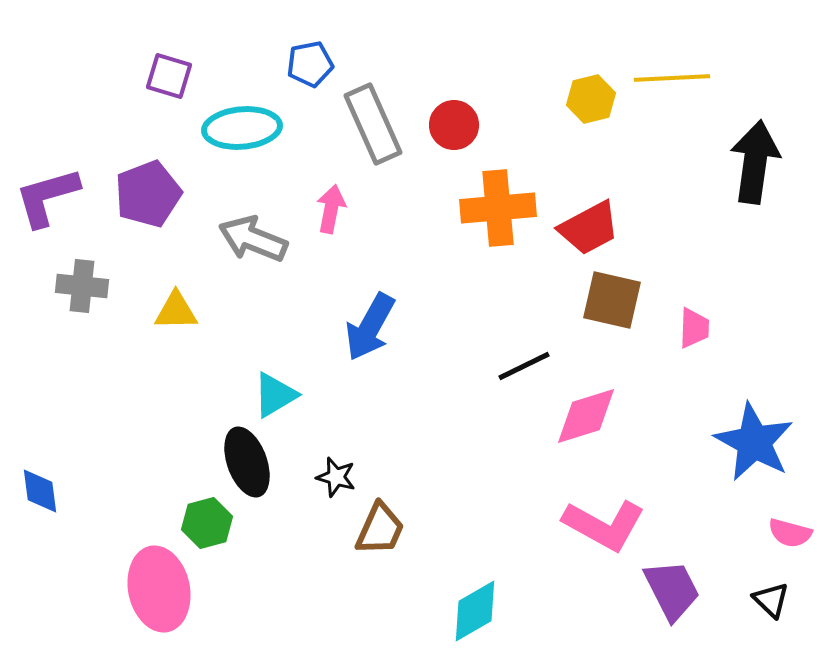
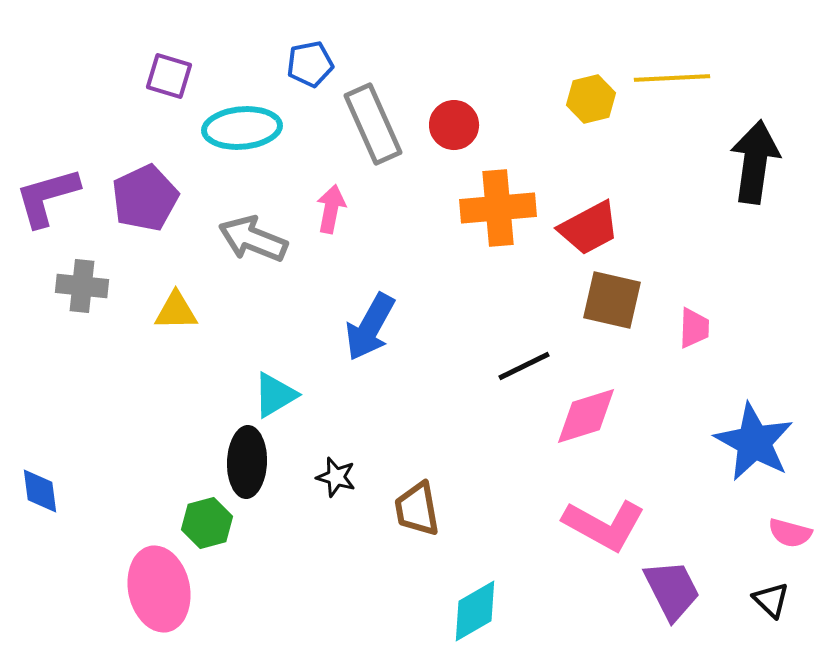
purple pentagon: moved 3 px left, 4 px down; rotated 4 degrees counterclockwise
black ellipse: rotated 22 degrees clockwise
brown trapezoid: moved 37 px right, 20 px up; rotated 146 degrees clockwise
